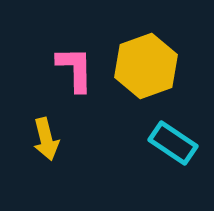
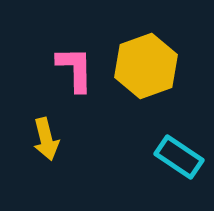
cyan rectangle: moved 6 px right, 14 px down
